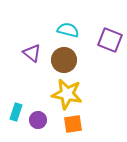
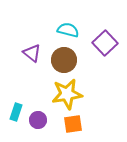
purple square: moved 5 px left, 3 px down; rotated 25 degrees clockwise
yellow star: rotated 20 degrees counterclockwise
